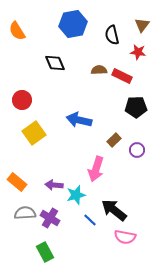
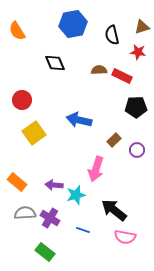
brown triangle: moved 2 px down; rotated 35 degrees clockwise
blue line: moved 7 px left, 10 px down; rotated 24 degrees counterclockwise
green rectangle: rotated 24 degrees counterclockwise
